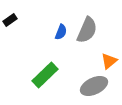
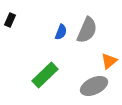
black rectangle: rotated 32 degrees counterclockwise
